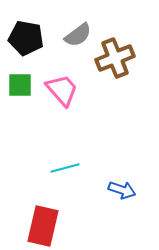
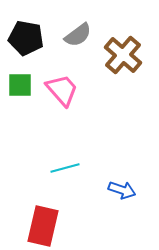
brown cross: moved 8 px right, 3 px up; rotated 27 degrees counterclockwise
